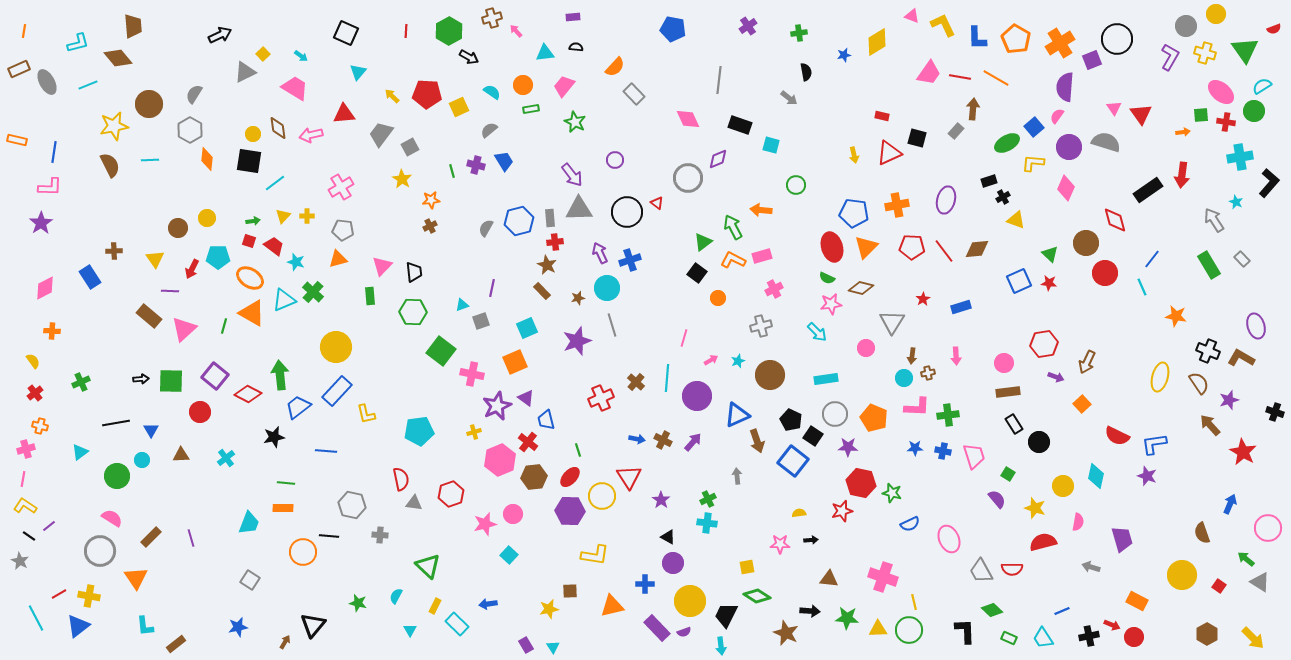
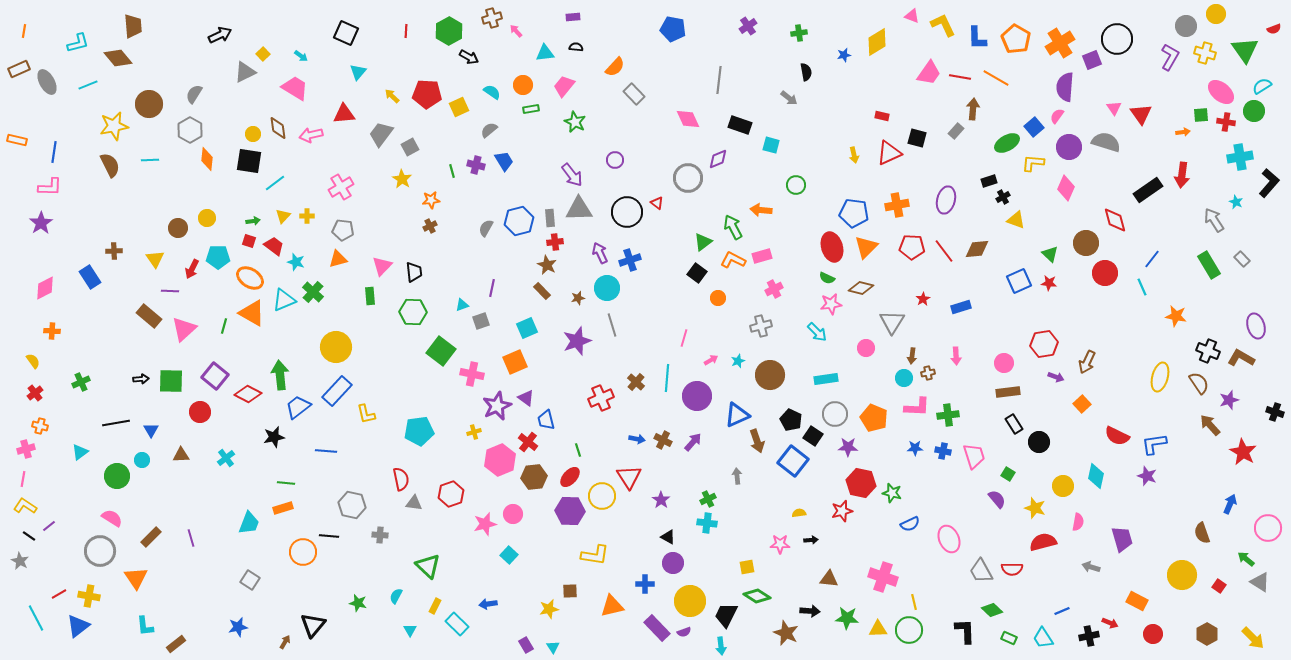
orange rectangle at (283, 508): rotated 18 degrees counterclockwise
red arrow at (1112, 625): moved 2 px left, 2 px up
red circle at (1134, 637): moved 19 px right, 3 px up
